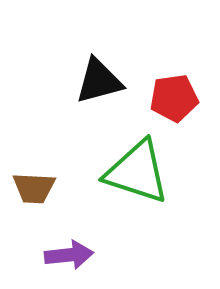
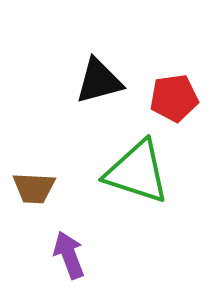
purple arrow: rotated 105 degrees counterclockwise
